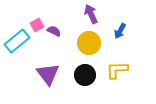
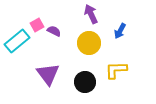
yellow L-shape: moved 1 px left
black circle: moved 7 px down
